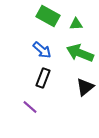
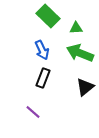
green rectangle: rotated 15 degrees clockwise
green triangle: moved 4 px down
blue arrow: rotated 24 degrees clockwise
purple line: moved 3 px right, 5 px down
